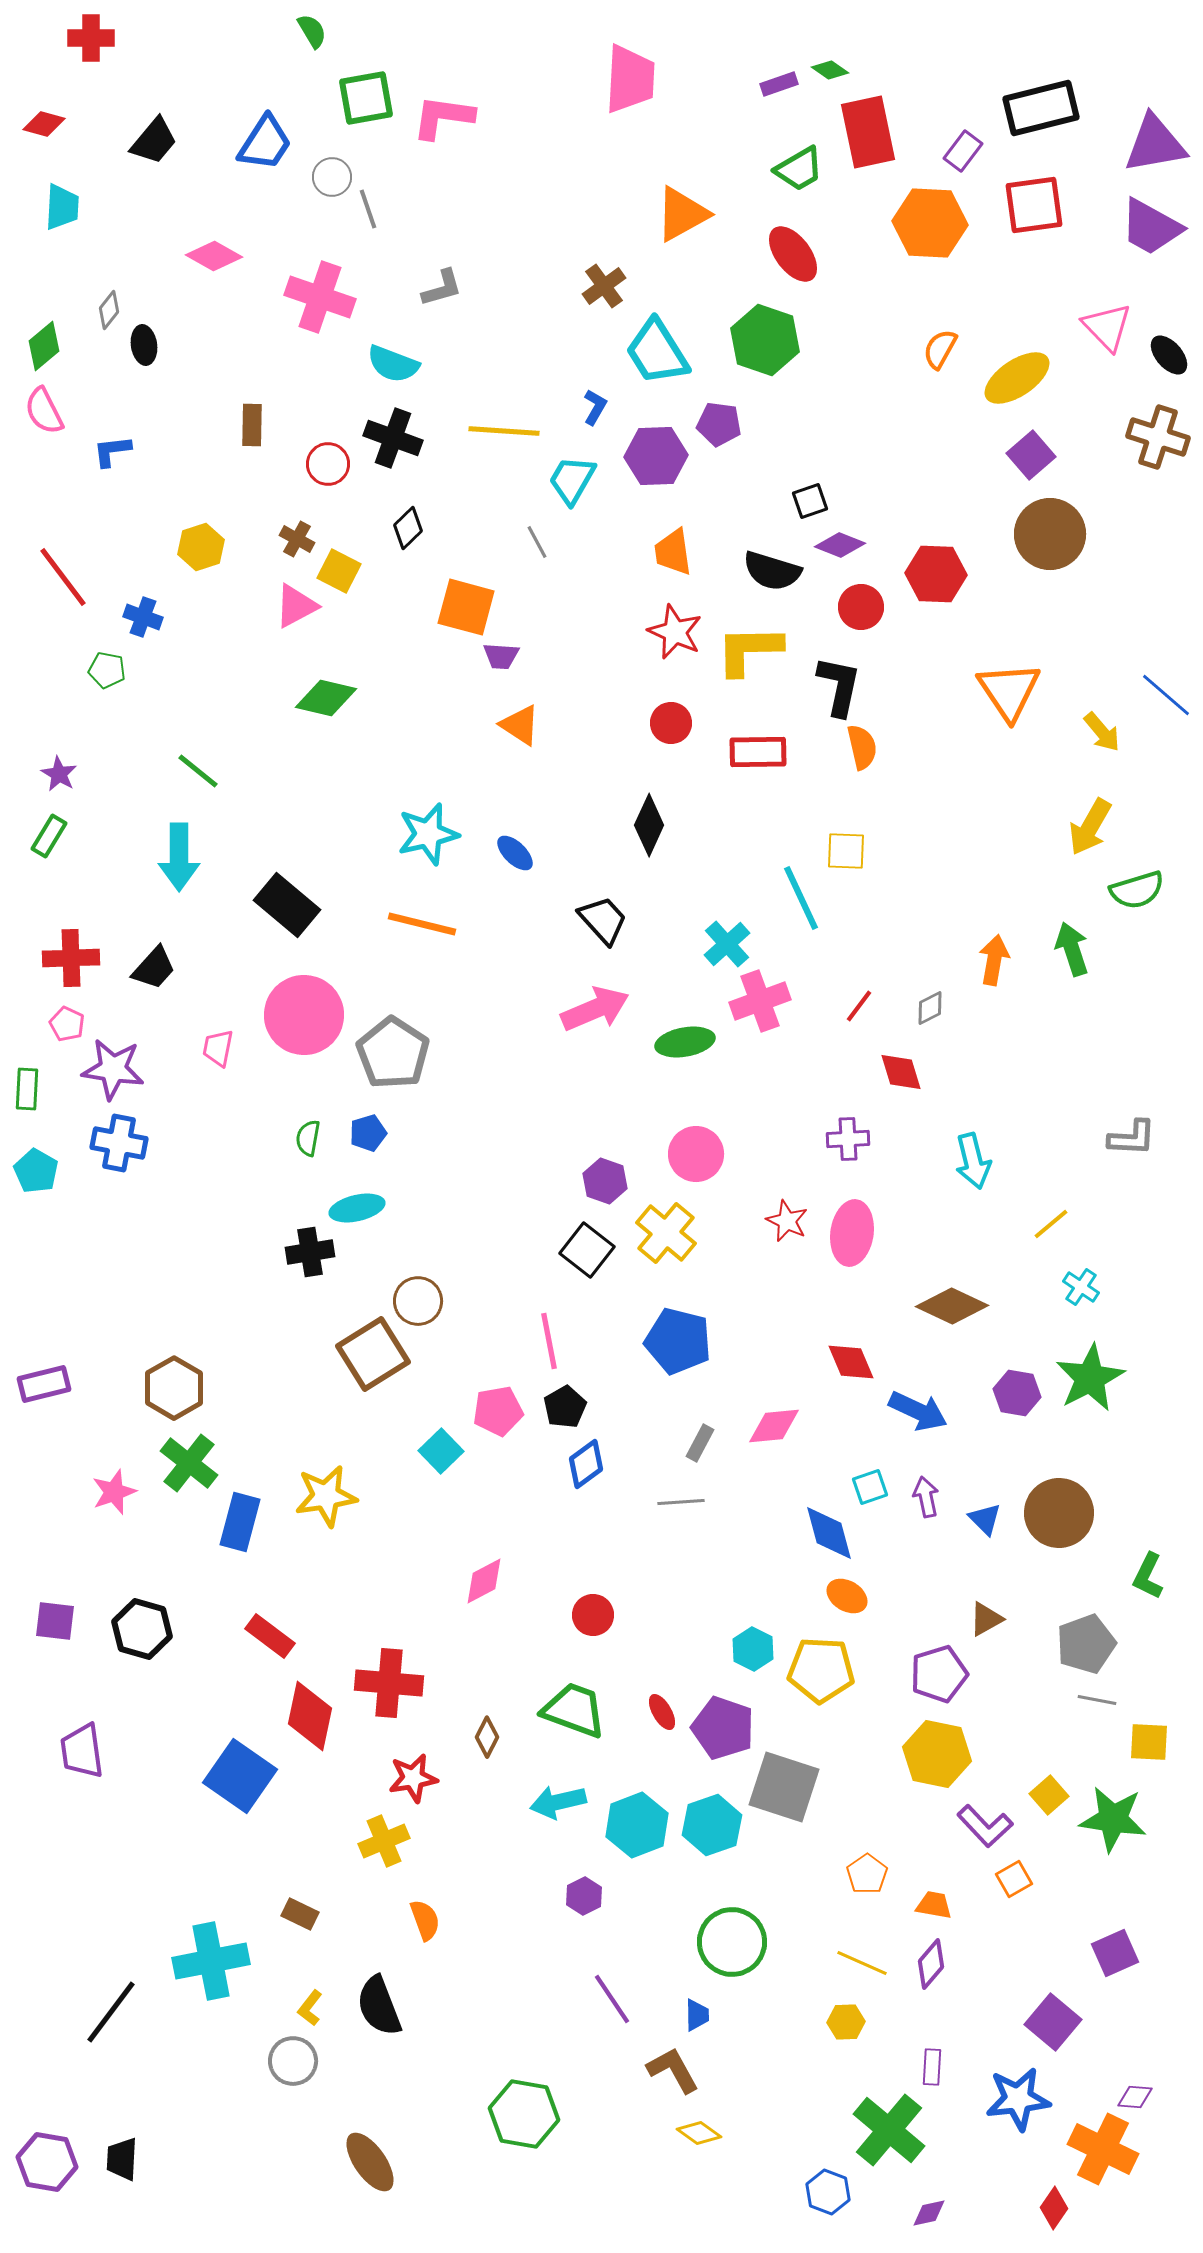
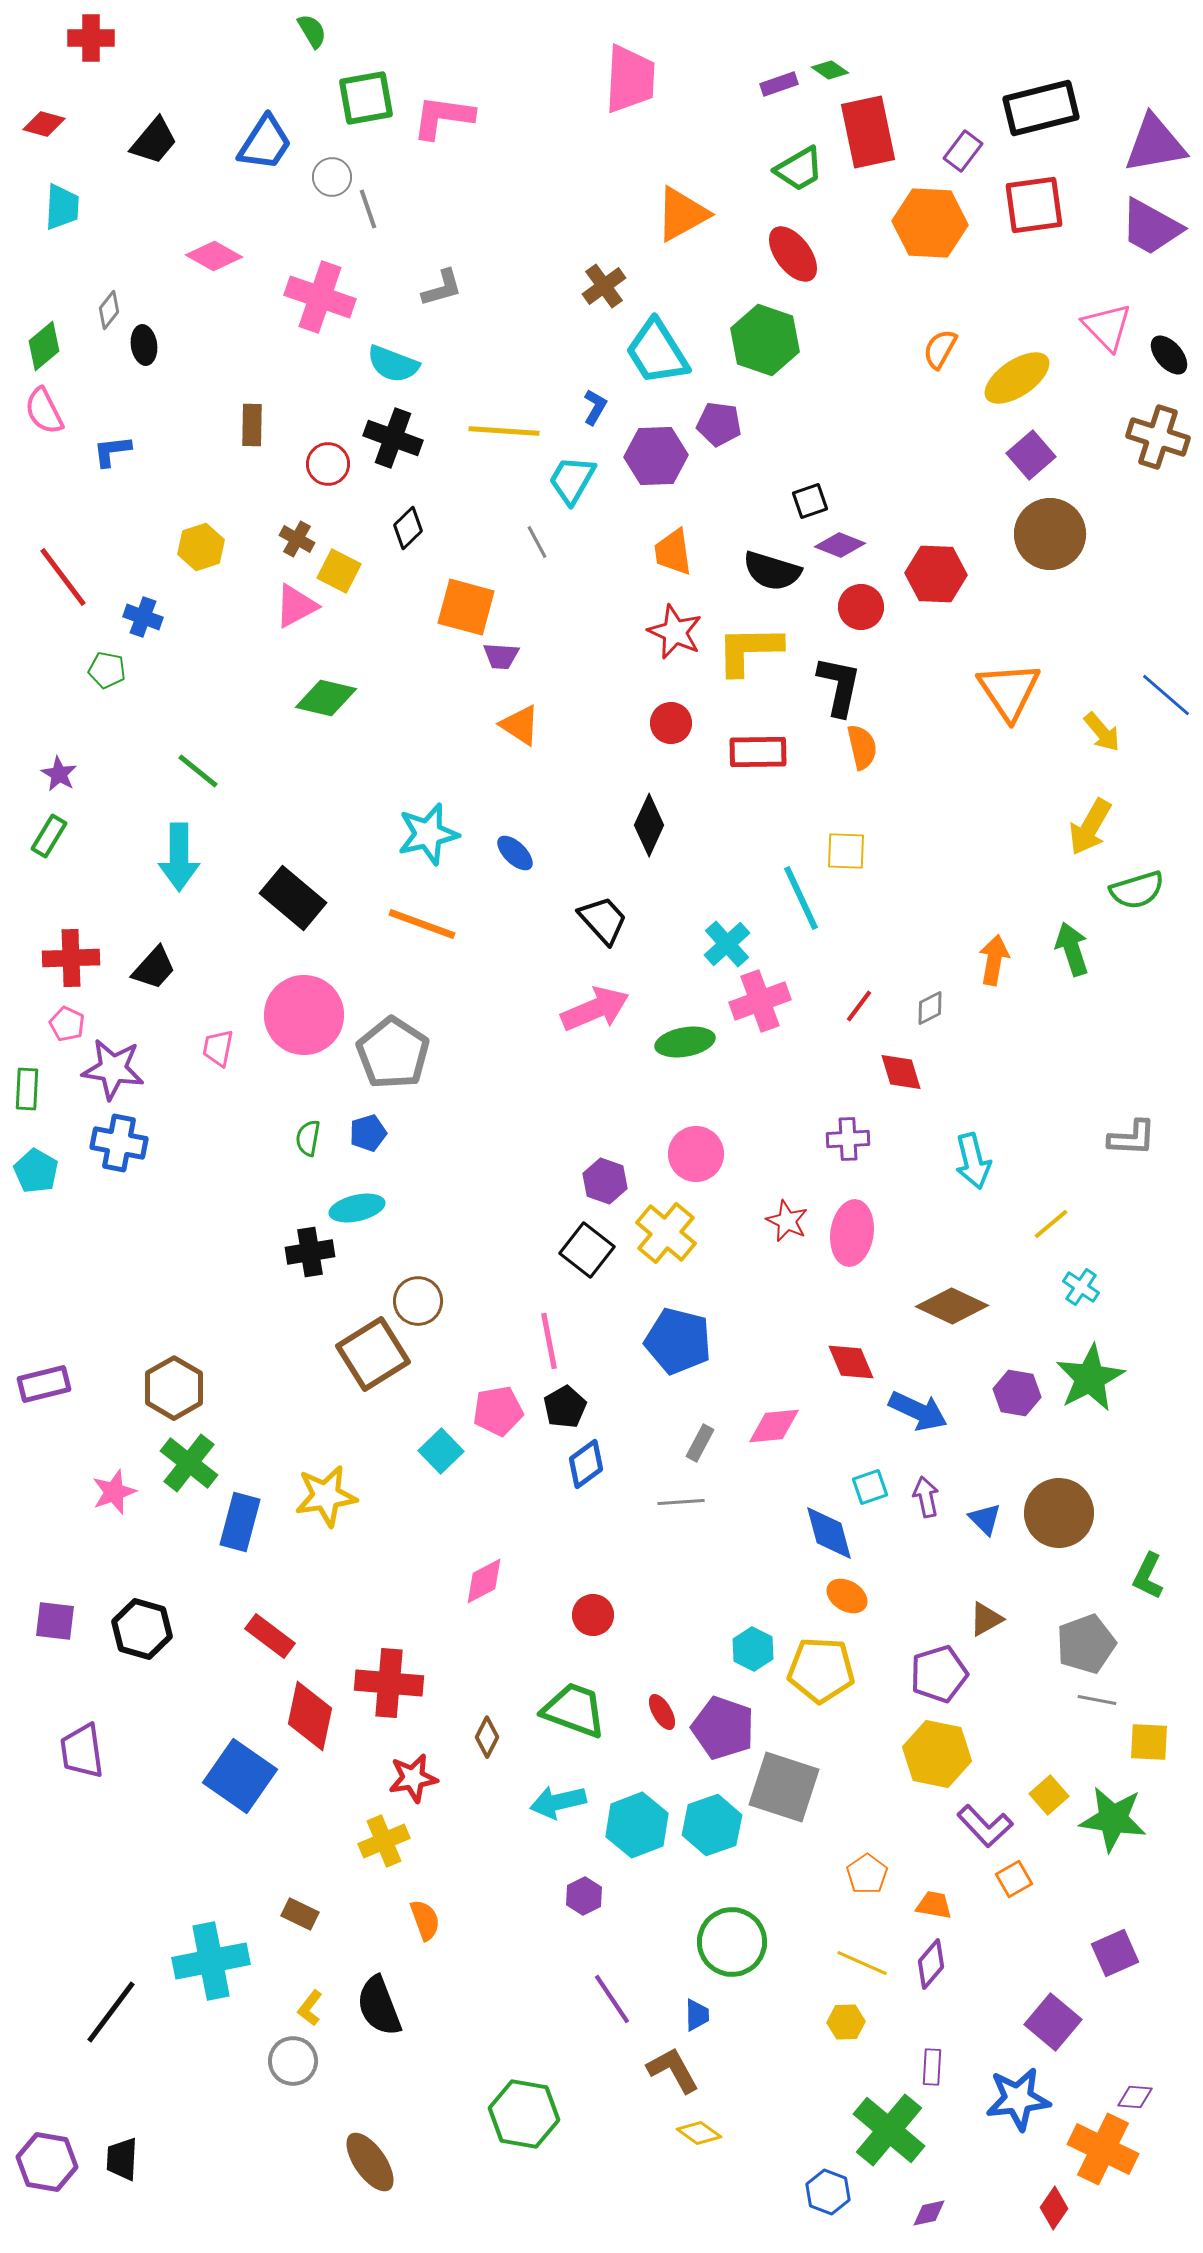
black rectangle at (287, 905): moved 6 px right, 7 px up
orange line at (422, 924): rotated 6 degrees clockwise
